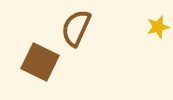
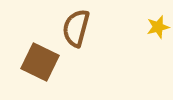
brown semicircle: rotated 9 degrees counterclockwise
